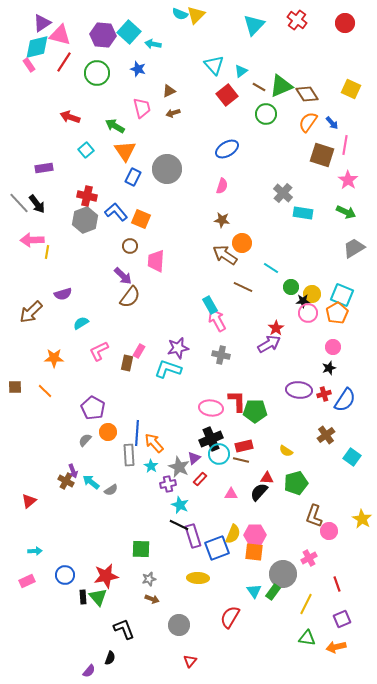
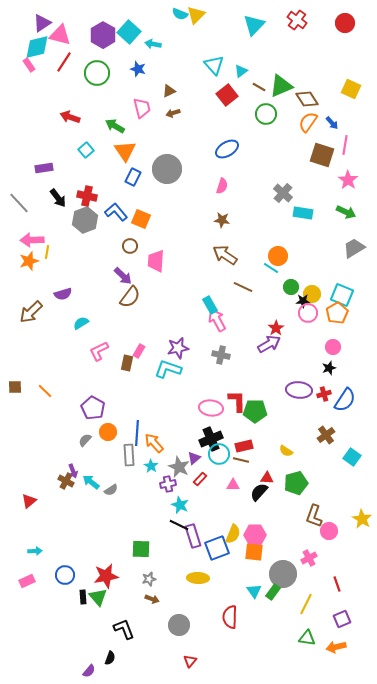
purple hexagon at (103, 35): rotated 25 degrees clockwise
brown diamond at (307, 94): moved 5 px down
black arrow at (37, 204): moved 21 px right, 6 px up
orange circle at (242, 243): moved 36 px right, 13 px down
orange star at (54, 358): moved 25 px left, 97 px up; rotated 18 degrees counterclockwise
pink triangle at (231, 494): moved 2 px right, 9 px up
red semicircle at (230, 617): rotated 30 degrees counterclockwise
